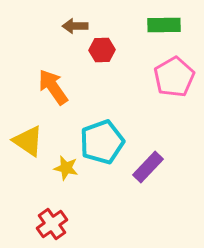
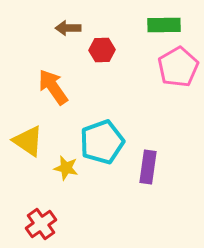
brown arrow: moved 7 px left, 2 px down
pink pentagon: moved 4 px right, 10 px up
purple rectangle: rotated 36 degrees counterclockwise
red cross: moved 11 px left
